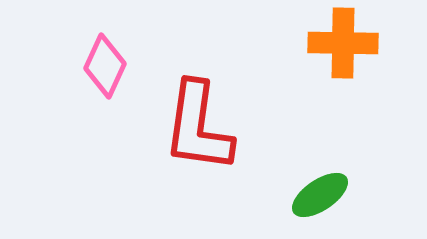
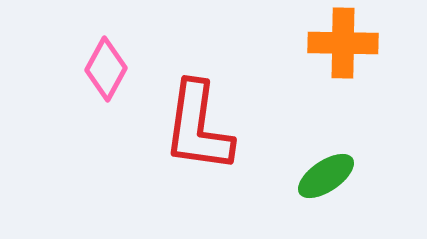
pink diamond: moved 1 px right, 3 px down; rotated 4 degrees clockwise
green ellipse: moved 6 px right, 19 px up
